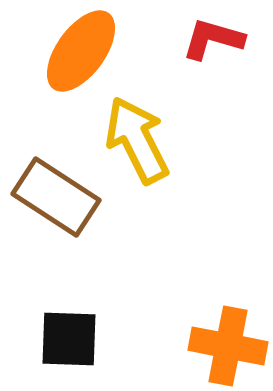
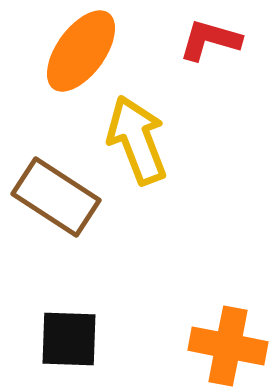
red L-shape: moved 3 px left, 1 px down
yellow arrow: rotated 6 degrees clockwise
